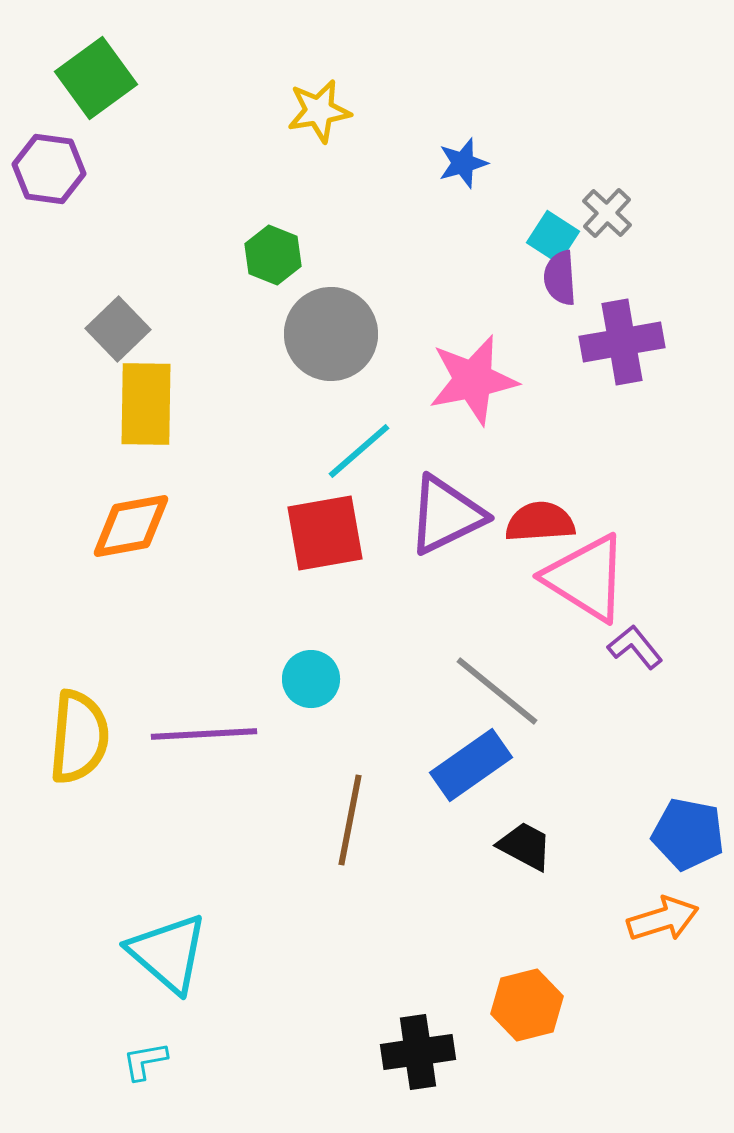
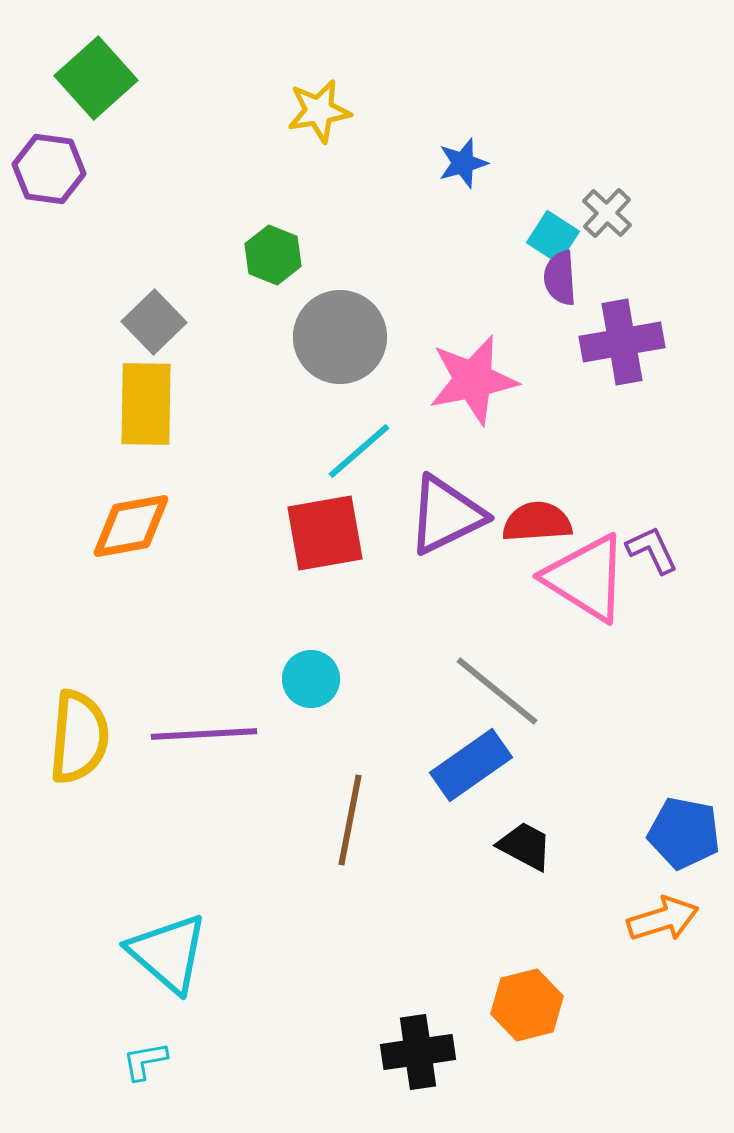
green square: rotated 6 degrees counterclockwise
gray square: moved 36 px right, 7 px up
gray circle: moved 9 px right, 3 px down
red semicircle: moved 3 px left
purple L-shape: moved 17 px right, 97 px up; rotated 14 degrees clockwise
blue pentagon: moved 4 px left, 1 px up
